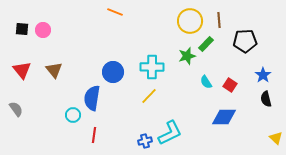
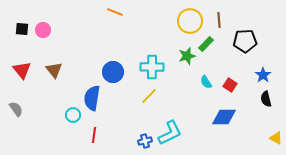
yellow triangle: rotated 16 degrees counterclockwise
